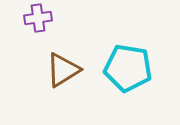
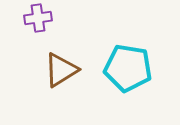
brown triangle: moved 2 px left
